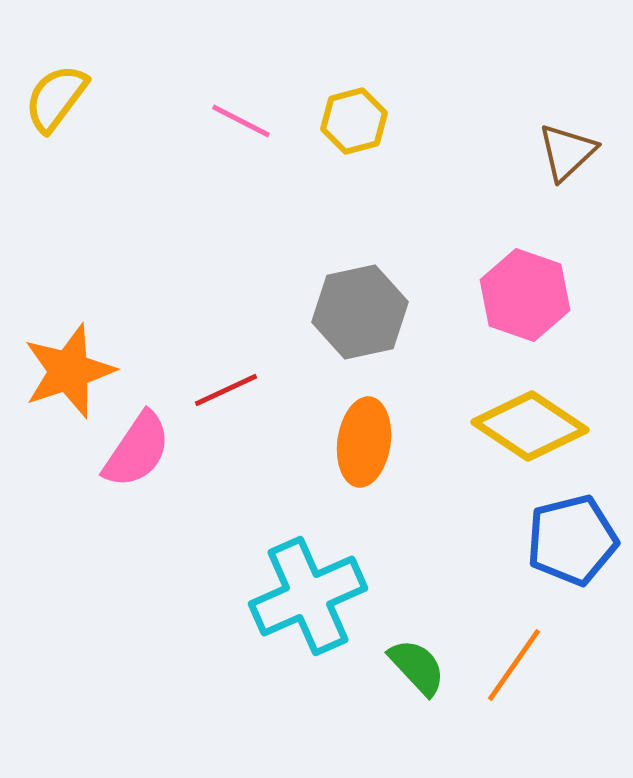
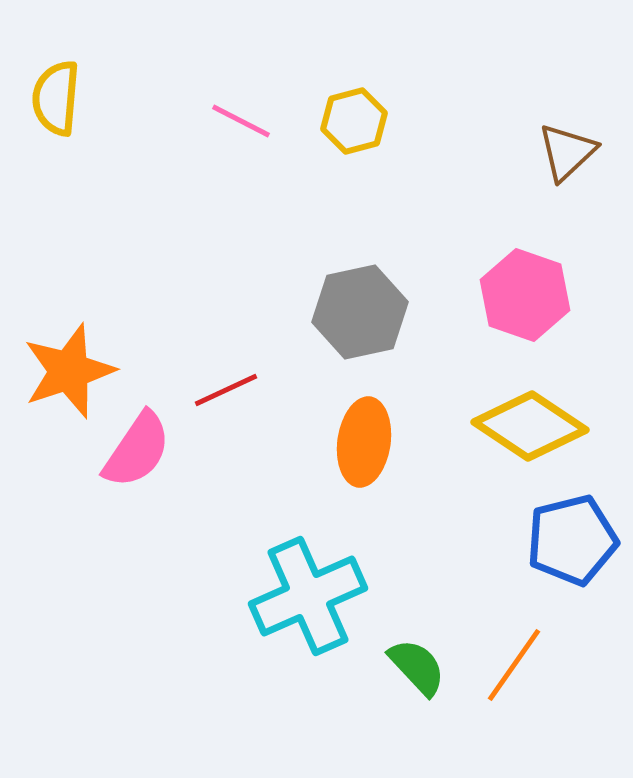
yellow semicircle: rotated 32 degrees counterclockwise
